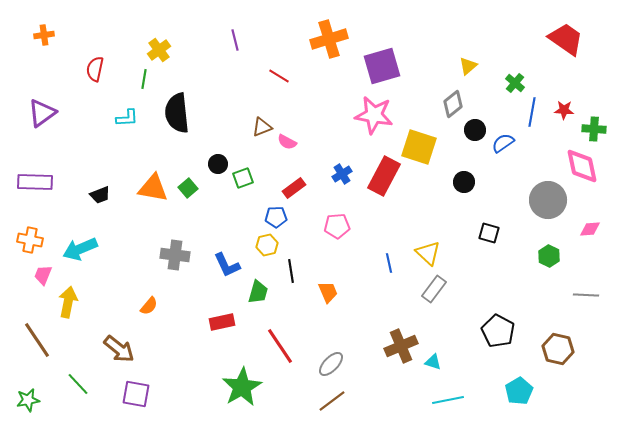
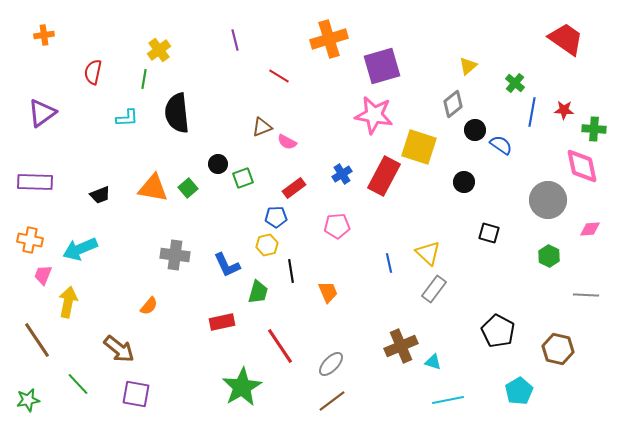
red semicircle at (95, 69): moved 2 px left, 3 px down
blue semicircle at (503, 143): moved 2 px left, 2 px down; rotated 70 degrees clockwise
